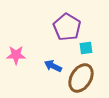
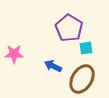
purple pentagon: moved 2 px right, 1 px down
pink star: moved 2 px left, 1 px up
brown ellipse: moved 1 px right, 1 px down
